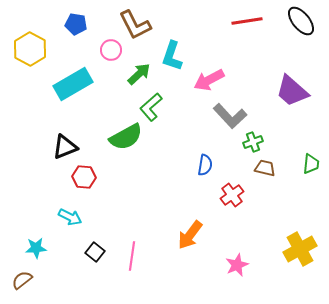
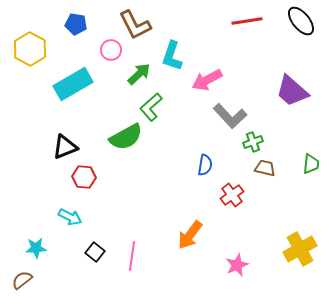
pink arrow: moved 2 px left
